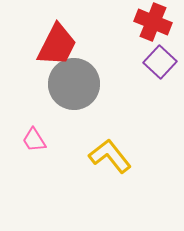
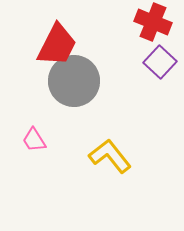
gray circle: moved 3 px up
